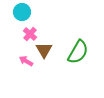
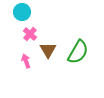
brown triangle: moved 4 px right
pink arrow: rotated 40 degrees clockwise
